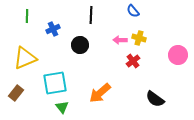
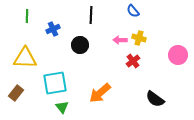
yellow triangle: rotated 25 degrees clockwise
